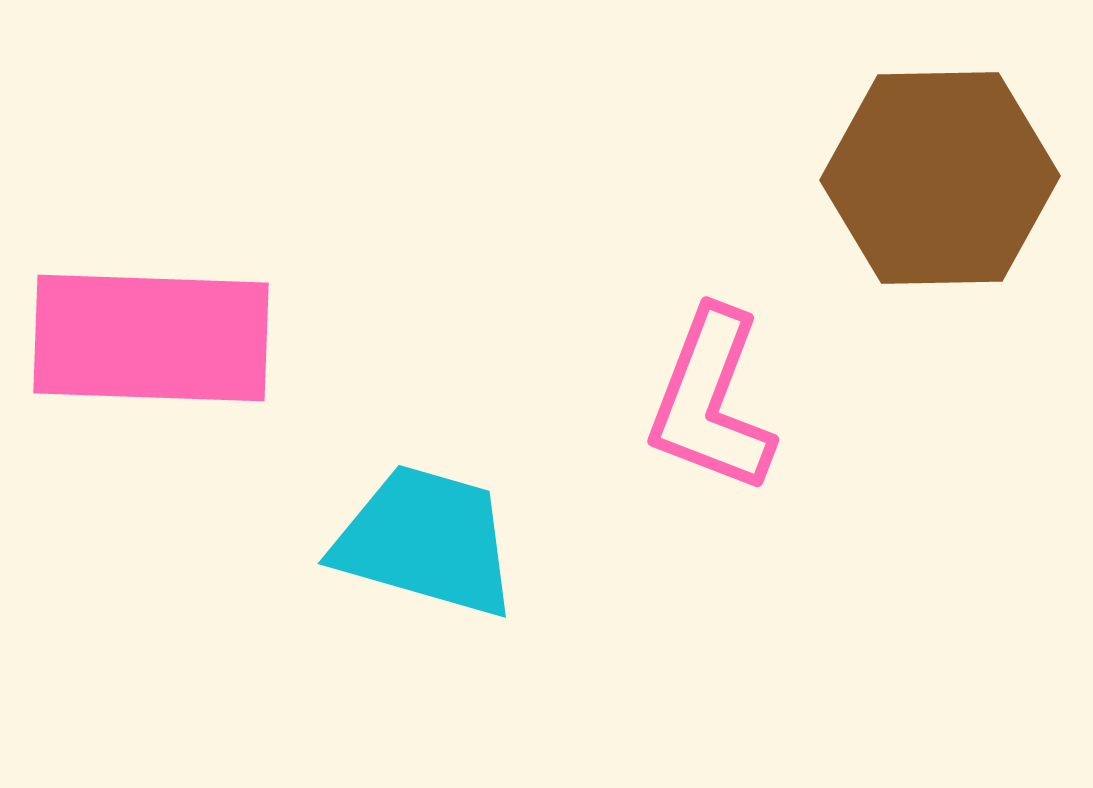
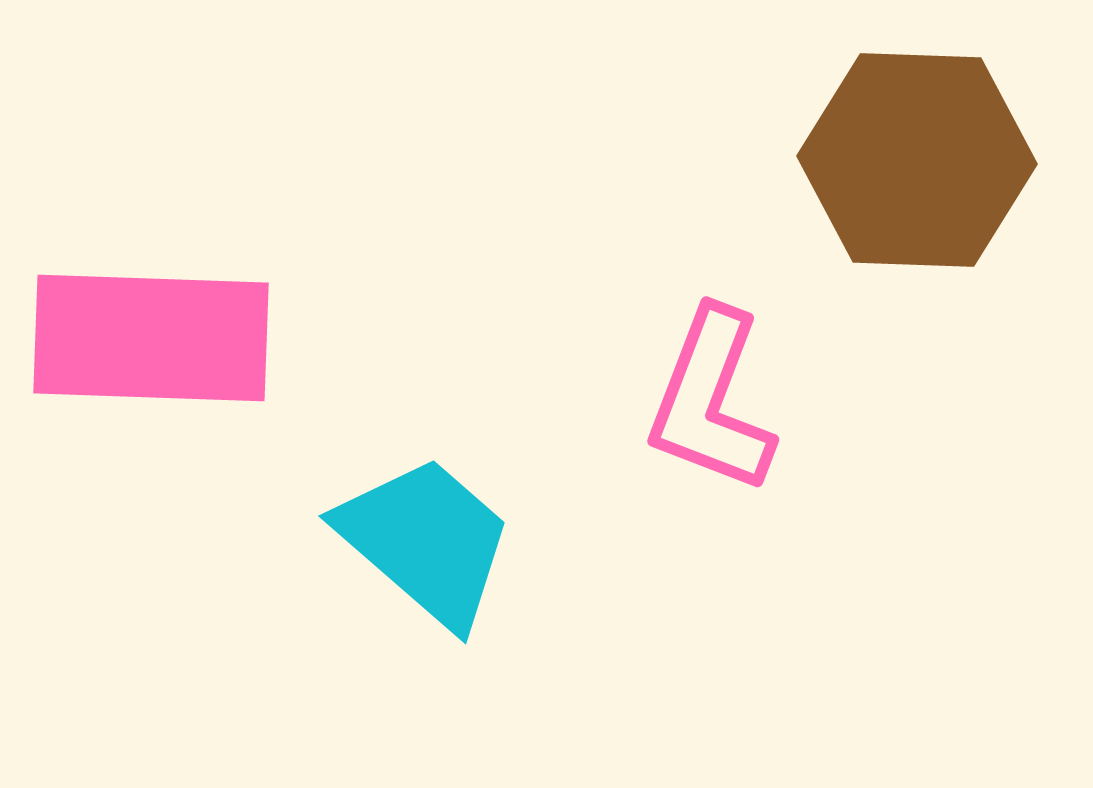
brown hexagon: moved 23 px left, 18 px up; rotated 3 degrees clockwise
cyan trapezoid: rotated 25 degrees clockwise
